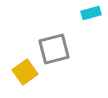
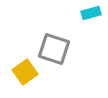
gray square: rotated 32 degrees clockwise
